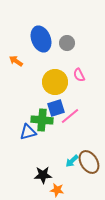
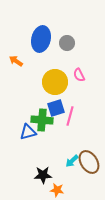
blue ellipse: rotated 35 degrees clockwise
pink line: rotated 36 degrees counterclockwise
